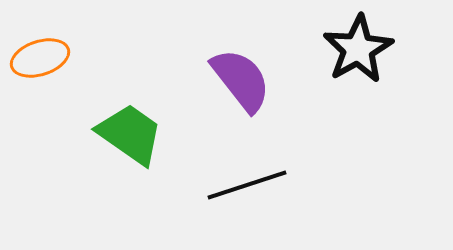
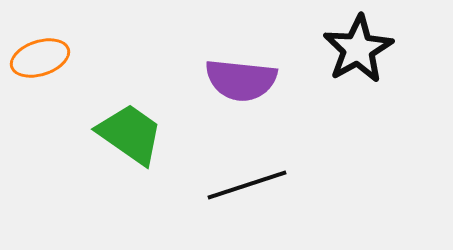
purple semicircle: rotated 134 degrees clockwise
